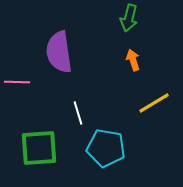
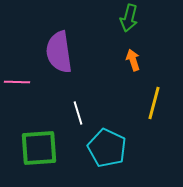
yellow line: rotated 44 degrees counterclockwise
cyan pentagon: moved 1 px right; rotated 15 degrees clockwise
